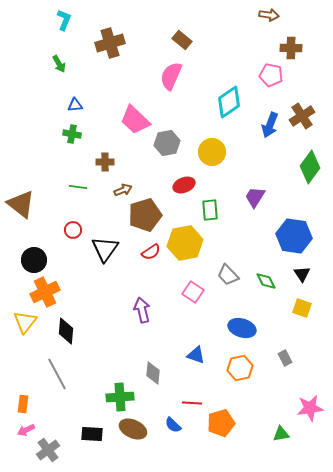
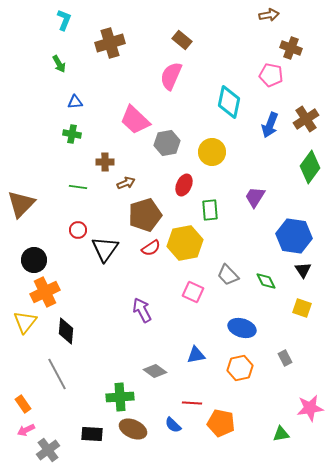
brown arrow at (269, 15): rotated 18 degrees counterclockwise
brown cross at (291, 48): rotated 20 degrees clockwise
cyan diamond at (229, 102): rotated 44 degrees counterclockwise
blue triangle at (75, 105): moved 3 px up
brown cross at (302, 116): moved 4 px right, 3 px down
red ellipse at (184, 185): rotated 45 degrees counterclockwise
brown arrow at (123, 190): moved 3 px right, 7 px up
brown triangle at (21, 204): rotated 36 degrees clockwise
red circle at (73, 230): moved 5 px right
red semicircle at (151, 252): moved 4 px up
black triangle at (302, 274): moved 1 px right, 4 px up
pink square at (193, 292): rotated 10 degrees counterclockwise
purple arrow at (142, 310): rotated 15 degrees counterclockwise
blue triangle at (196, 355): rotated 30 degrees counterclockwise
gray diamond at (153, 373): moved 2 px right, 2 px up; rotated 60 degrees counterclockwise
orange rectangle at (23, 404): rotated 42 degrees counterclockwise
orange pentagon at (221, 423): rotated 28 degrees clockwise
